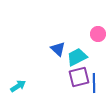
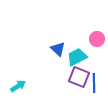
pink circle: moved 1 px left, 5 px down
purple square: rotated 35 degrees clockwise
